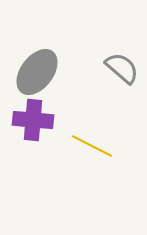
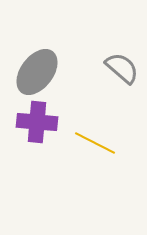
purple cross: moved 4 px right, 2 px down
yellow line: moved 3 px right, 3 px up
